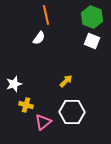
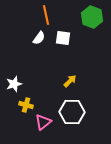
white square: moved 29 px left, 3 px up; rotated 14 degrees counterclockwise
yellow arrow: moved 4 px right
